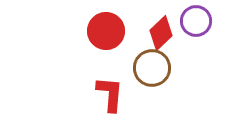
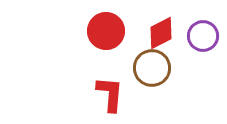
purple circle: moved 7 px right, 15 px down
red diamond: rotated 16 degrees clockwise
